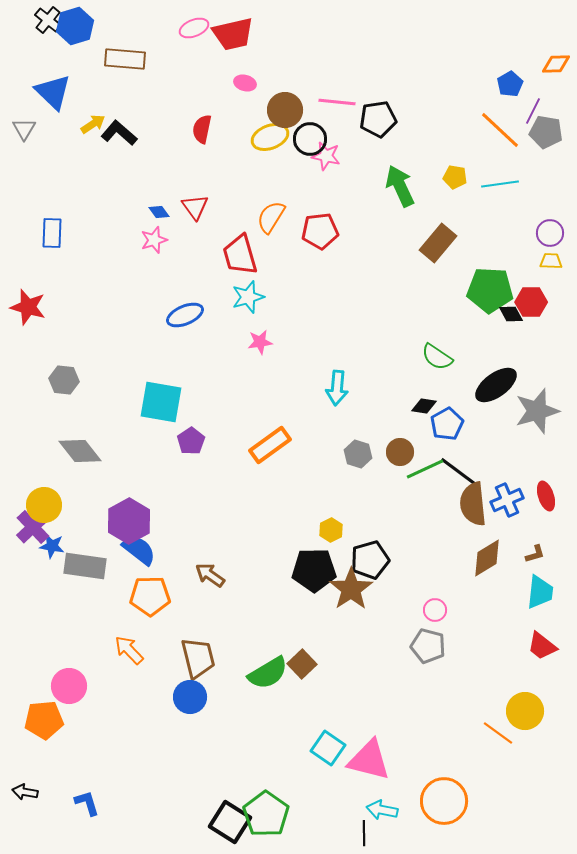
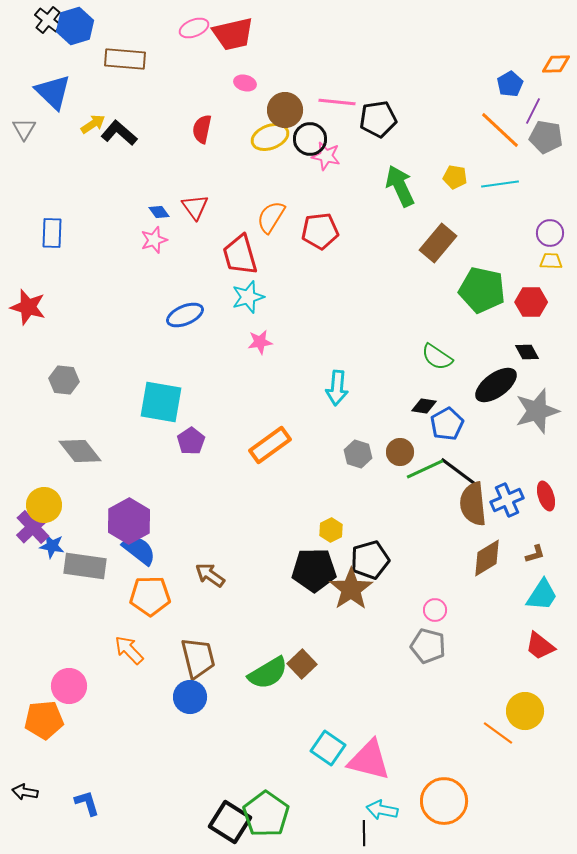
gray pentagon at (546, 132): moved 5 px down
green pentagon at (490, 290): moved 8 px left; rotated 9 degrees clockwise
black diamond at (511, 314): moved 16 px right, 38 px down
cyan trapezoid at (540, 592): moved 2 px right, 3 px down; rotated 27 degrees clockwise
red trapezoid at (542, 646): moved 2 px left
